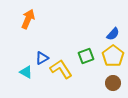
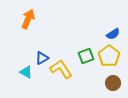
blue semicircle: rotated 16 degrees clockwise
yellow pentagon: moved 4 px left
